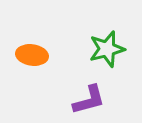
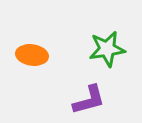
green star: rotated 6 degrees clockwise
